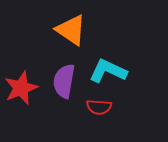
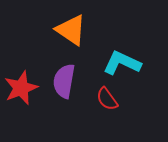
cyan L-shape: moved 14 px right, 8 px up
red semicircle: moved 8 px right, 8 px up; rotated 50 degrees clockwise
